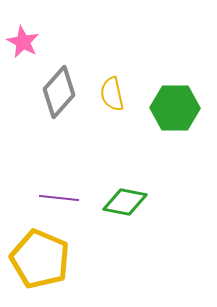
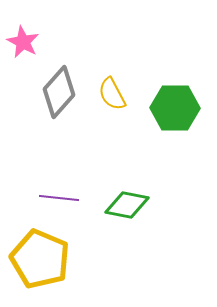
yellow semicircle: rotated 16 degrees counterclockwise
green diamond: moved 2 px right, 3 px down
